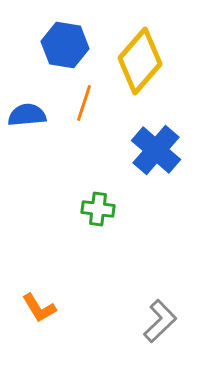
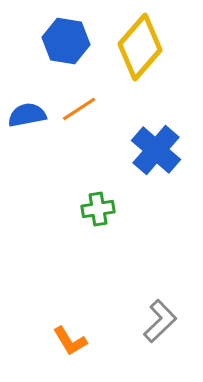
blue hexagon: moved 1 px right, 4 px up
yellow diamond: moved 14 px up
orange line: moved 5 px left, 6 px down; rotated 39 degrees clockwise
blue semicircle: rotated 6 degrees counterclockwise
green cross: rotated 16 degrees counterclockwise
orange L-shape: moved 31 px right, 33 px down
